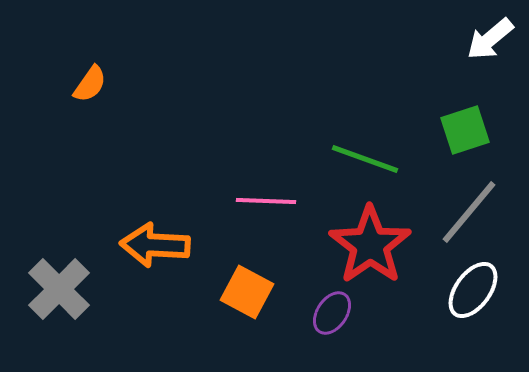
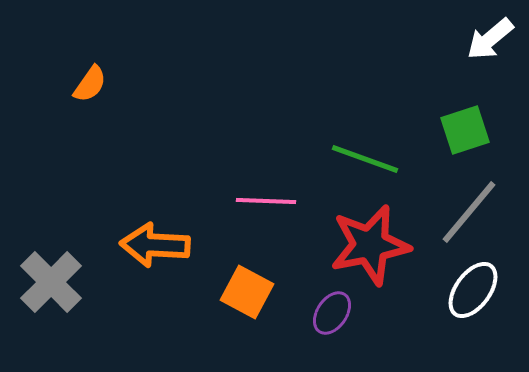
red star: rotated 24 degrees clockwise
gray cross: moved 8 px left, 7 px up
